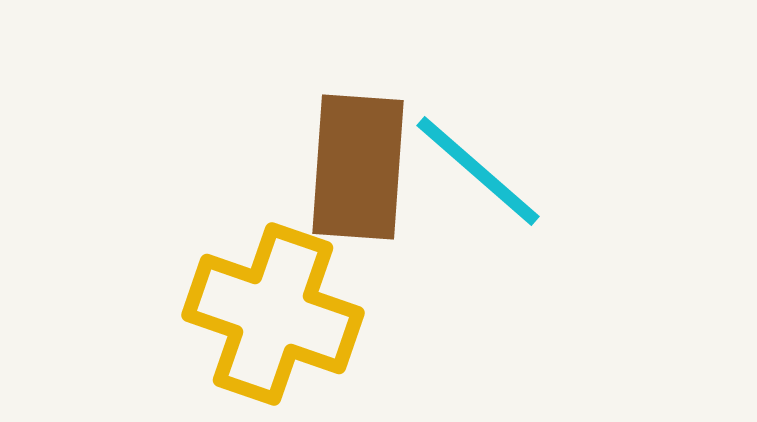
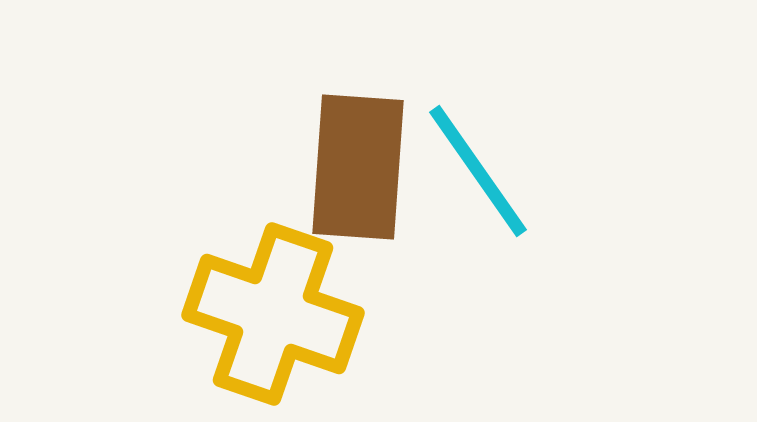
cyan line: rotated 14 degrees clockwise
